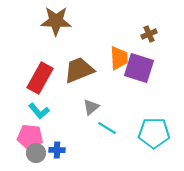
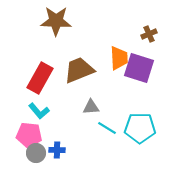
gray triangle: rotated 36 degrees clockwise
cyan pentagon: moved 14 px left, 5 px up
pink pentagon: moved 1 px left, 2 px up
